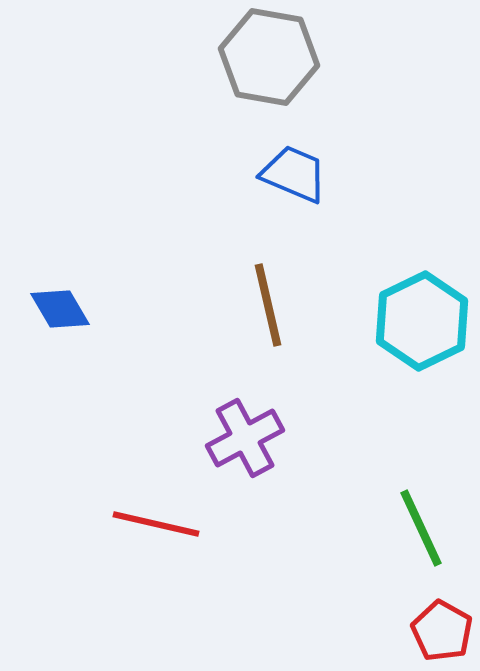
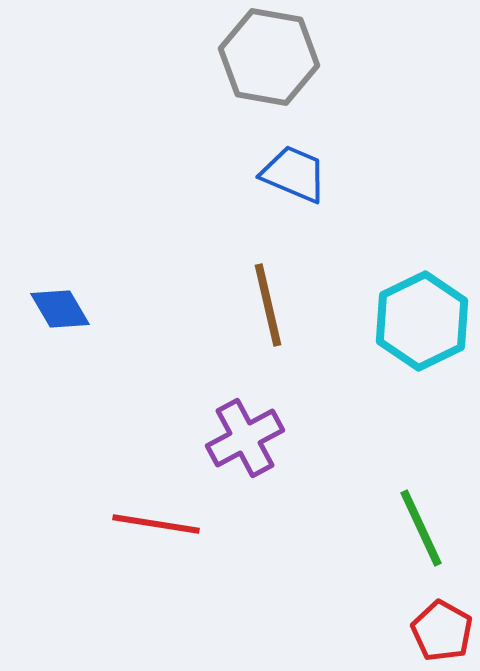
red line: rotated 4 degrees counterclockwise
